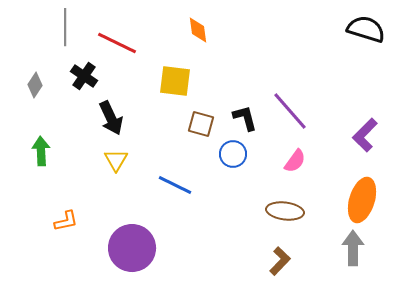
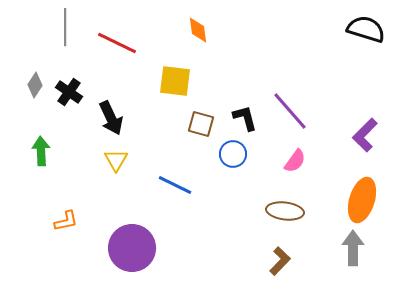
black cross: moved 15 px left, 16 px down
